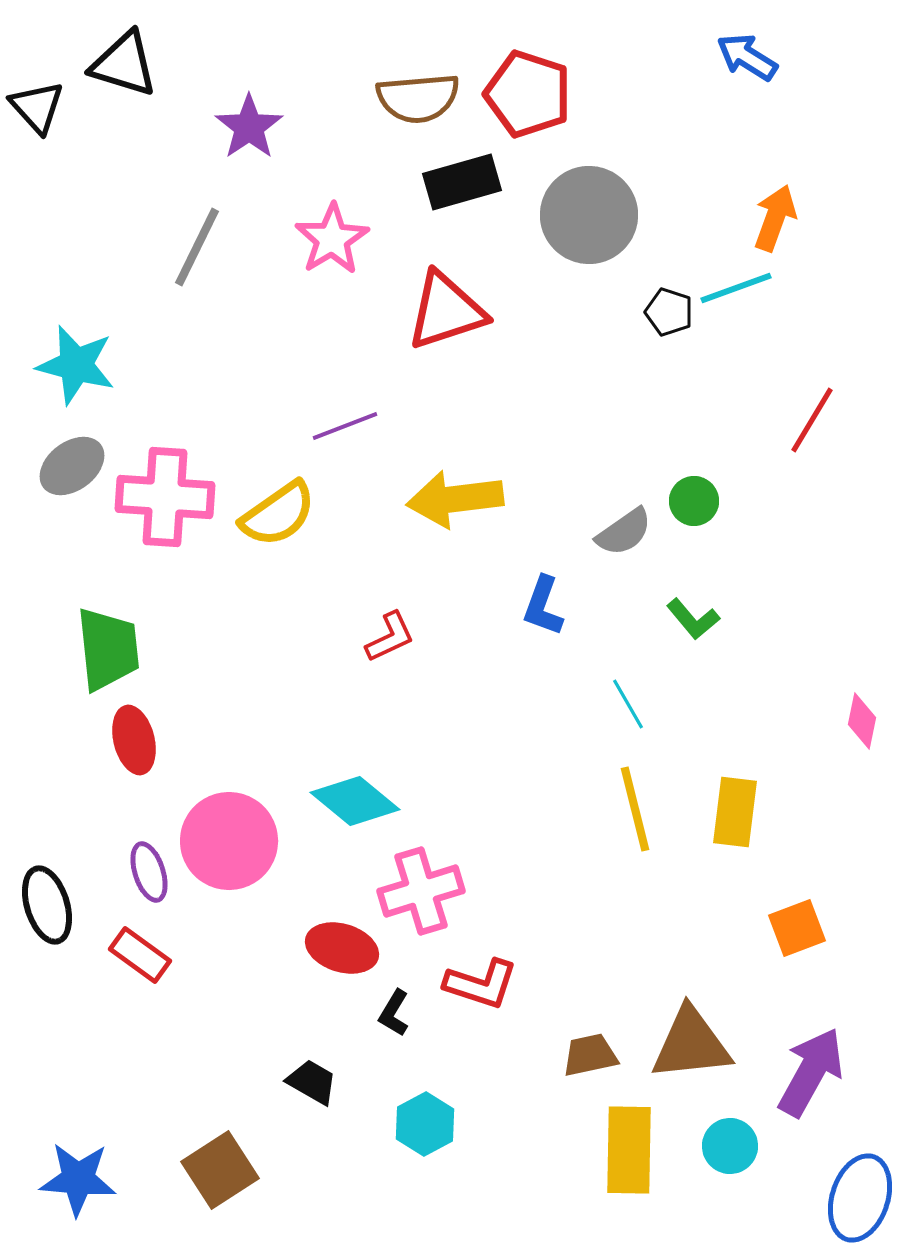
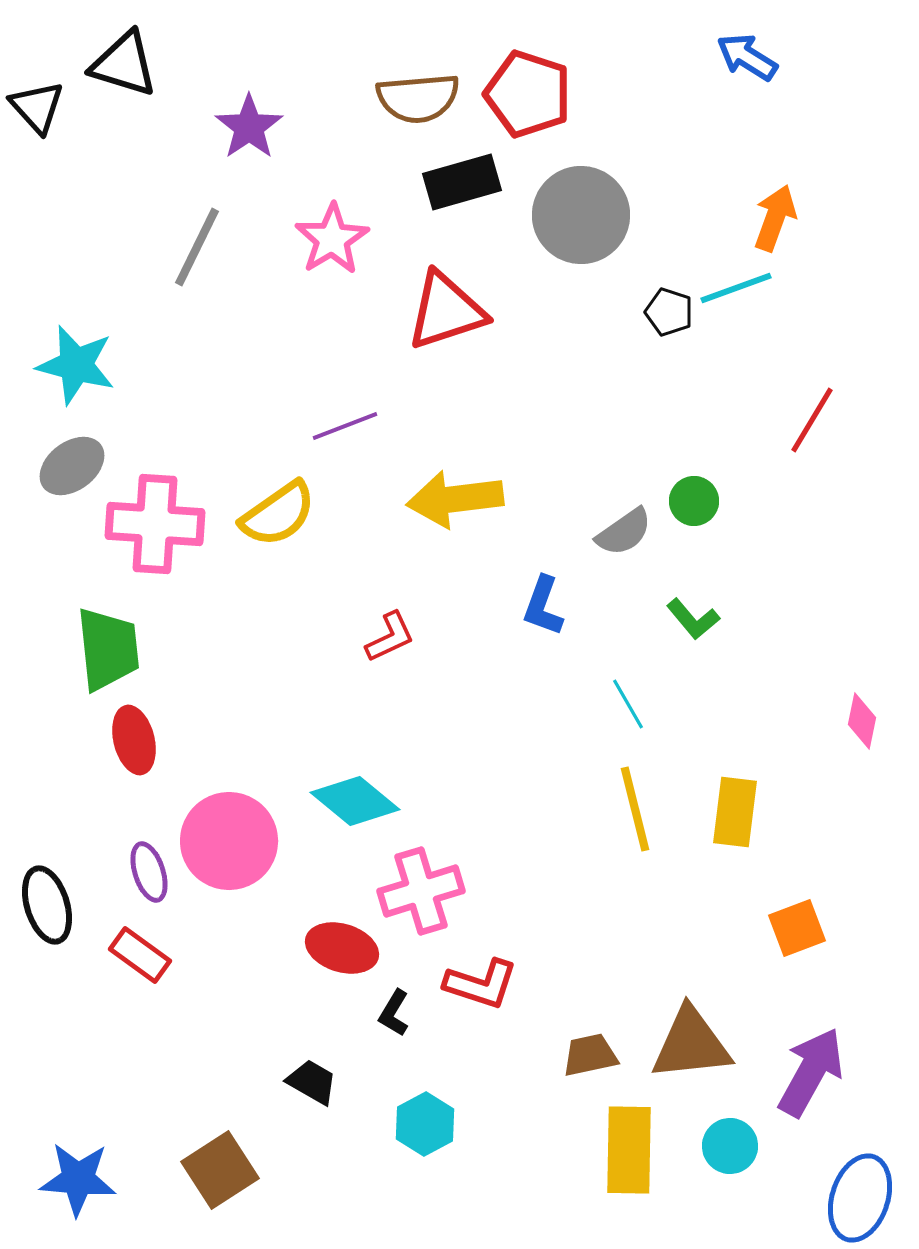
gray circle at (589, 215): moved 8 px left
pink cross at (165, 497): moved 10 px left, 27 px down
